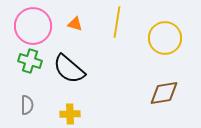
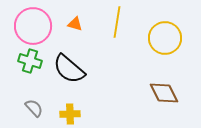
brown diamond: rotated 72 degrees clockwise
gray semicircle: moved 7 px right, 3 px down; rotated 42 degrees counterclockwise
